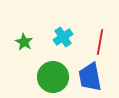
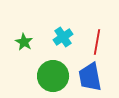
red line: moved 3 px left
green circle: moved 1 px up
